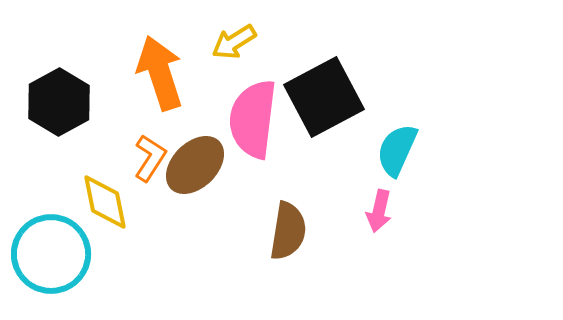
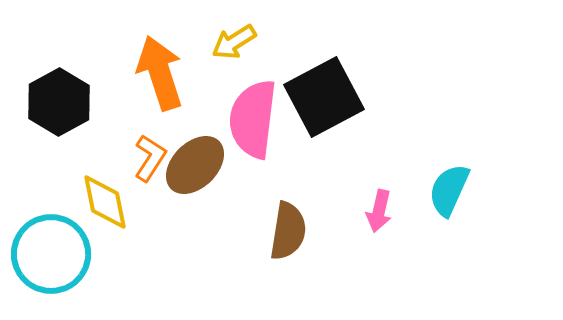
cyan semicircle: moved 52 px right, 40 px down
